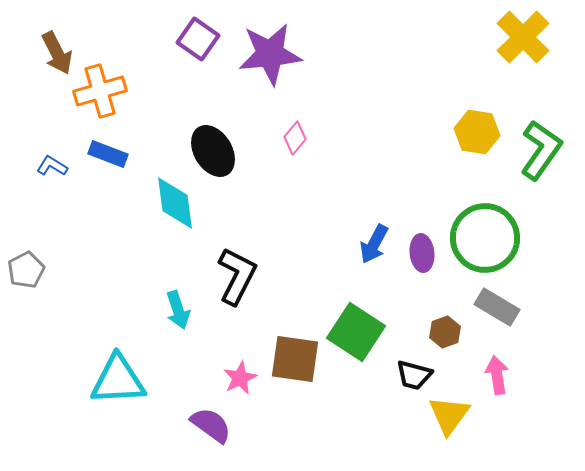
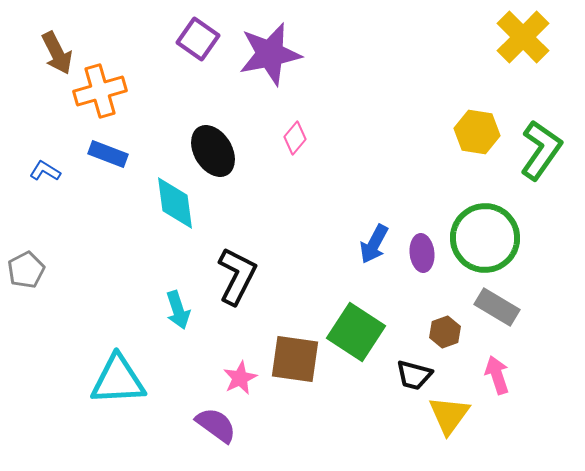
purple star: rotated 6 degrees counterclockwise
blue L-shape: moved 7 px left, 5 px down
pink arrow: rotated 9 degrees counterclockwise
purple semicircle: moved 5 px right
